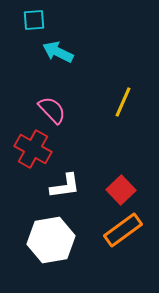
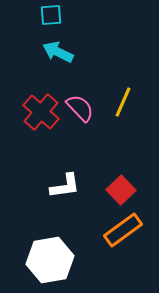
cyan square: moved 17 px right, 5 px up
pink semicircle: moved 28 px right, 2 px up
red cross: moved 8 px right, 37 px up; rotated 12 degrees clockwise
white hexagon: moved 1 px left, 20 px down
